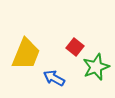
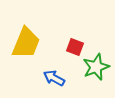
red square: rotated 18 degrees counterclockwise
yellow trapezoid: moved 11 px up
